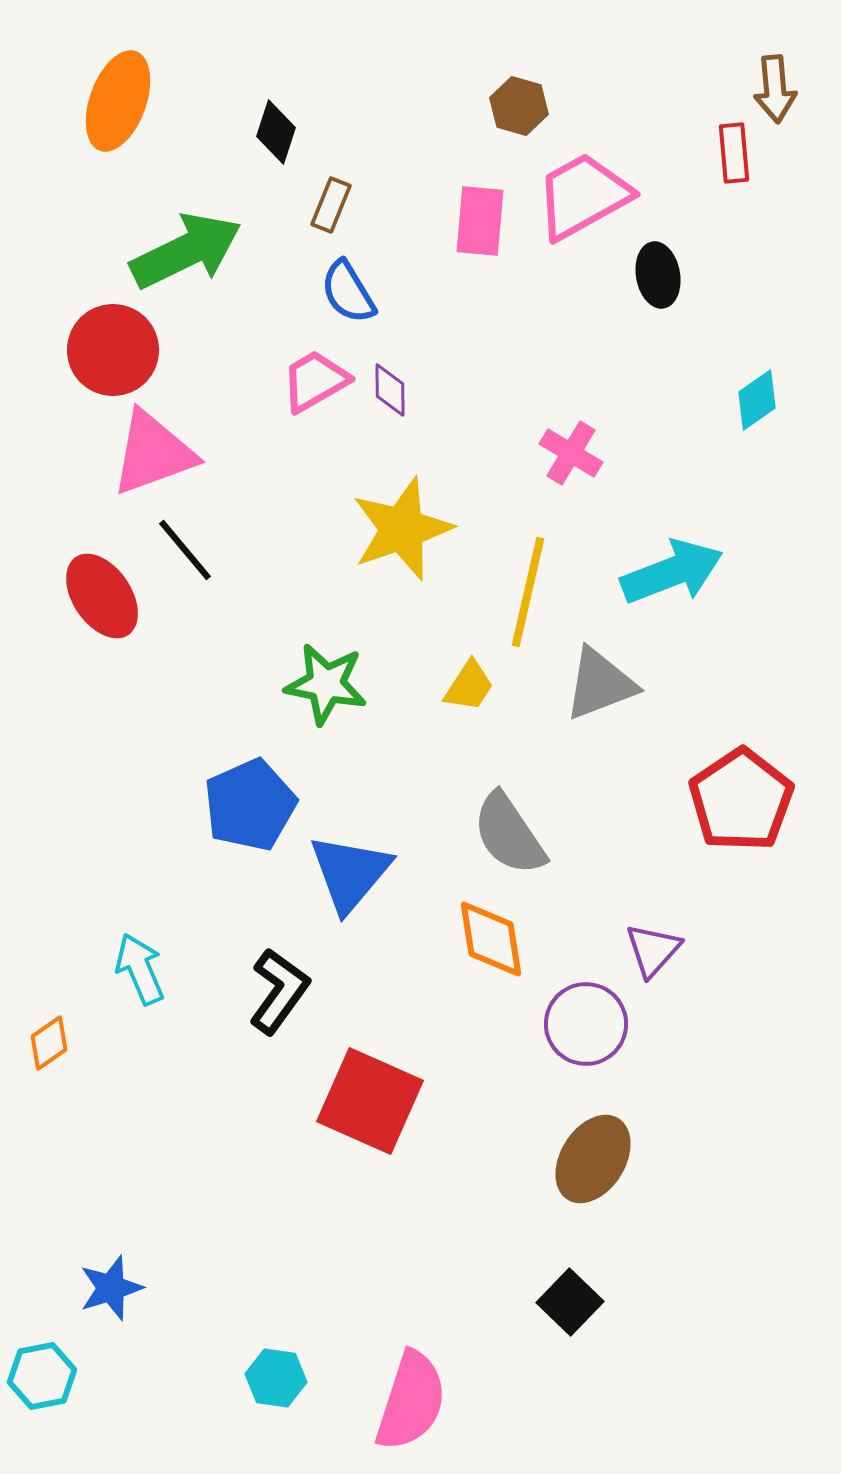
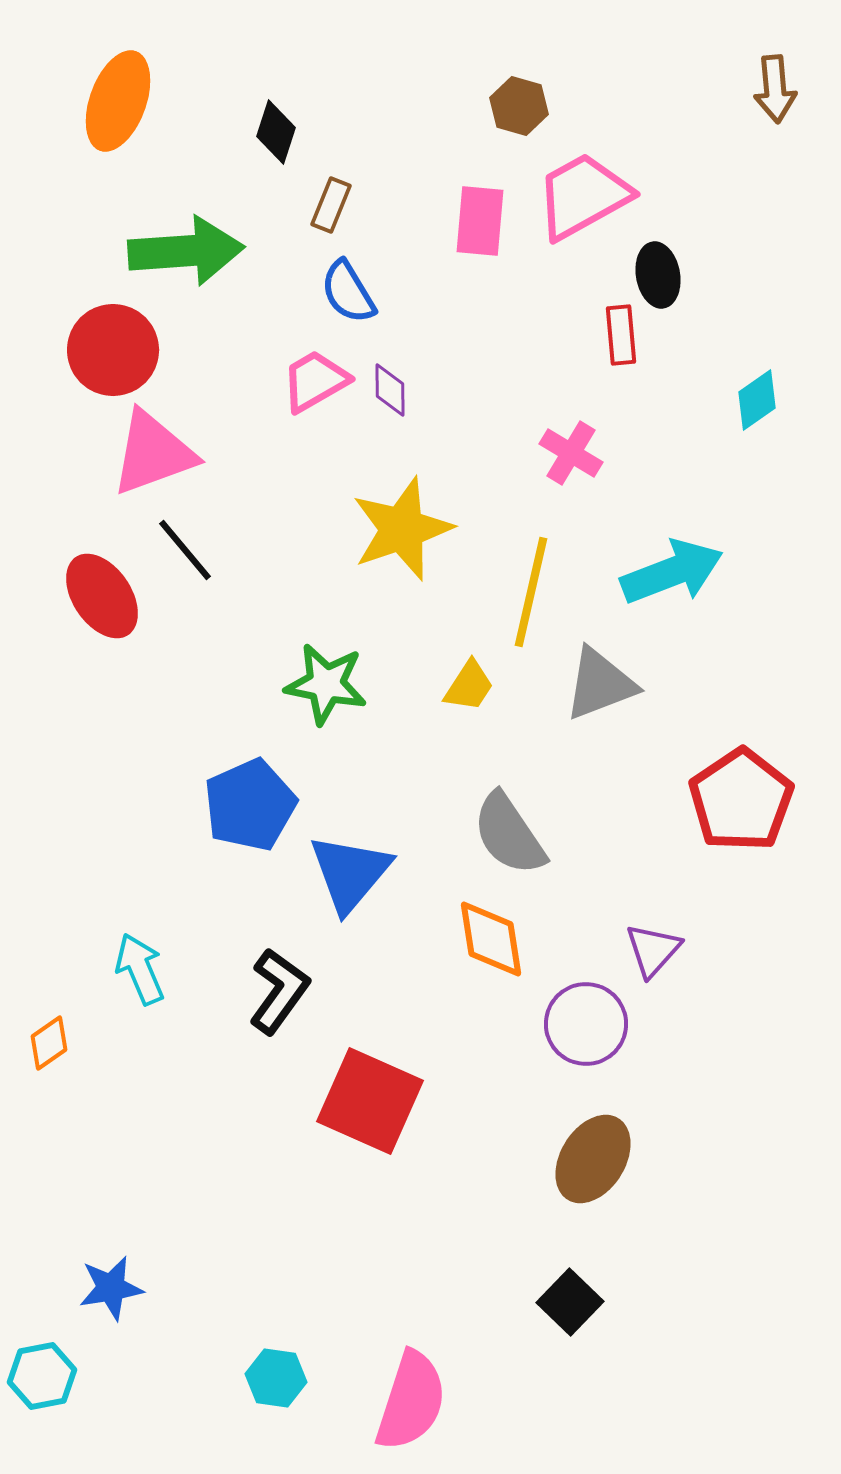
red rectangle at (734, 153): moved 113 px left, 182 px down
green arrow at (186, 251): rotated 22 degrees clockwise
yellow line at (528, 592): moved 3 px right
blue star at (111, 1288): rotated 8 degrees clockwise
